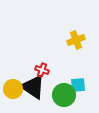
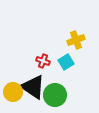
red cross: moved 1 px right, 9 px up
cyan square: moved 12 px left, 23 px up; rotated 28 degrees counterclockwise
yellow circle: moved 3 px down
green circle: moved 9 px left
